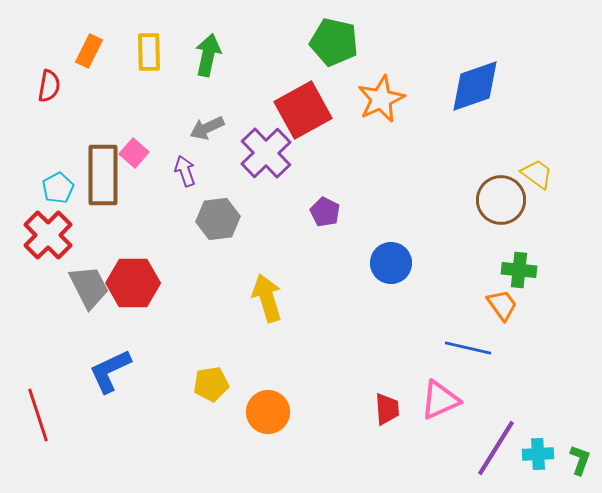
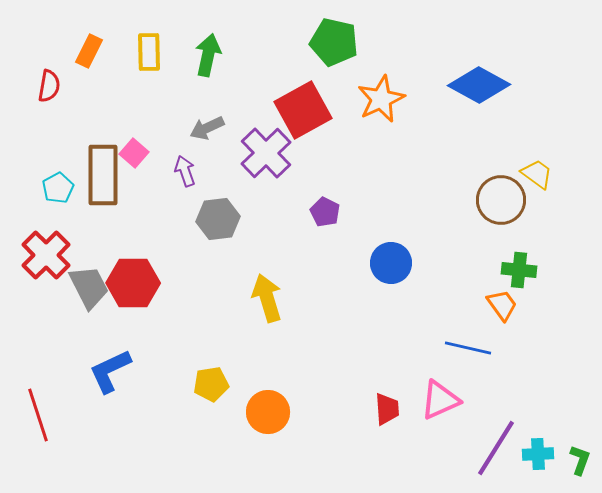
blue diamond: moved 4 px right, 1 px up; rotated 48 degrees clockwise
red cross: moved 2 px left, 20 px down
